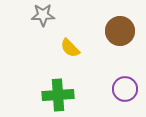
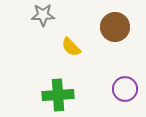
brown circle: moved 5 px left, 4 px up
yellow semicircle: moved 1 px right, 1 px up
